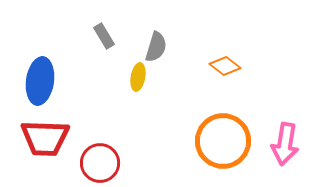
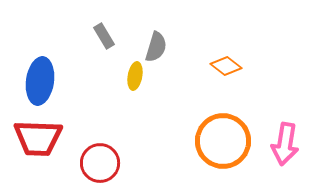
orange diamond: moved 1 px right
yellow ellipse: moved 3 px left, 1 px up
red trapezoid: moved 7 px left
